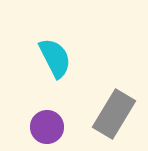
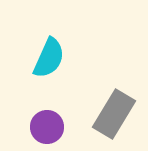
cyan semicircle: moved 6 px left; rotated 51 degrees clockwise
